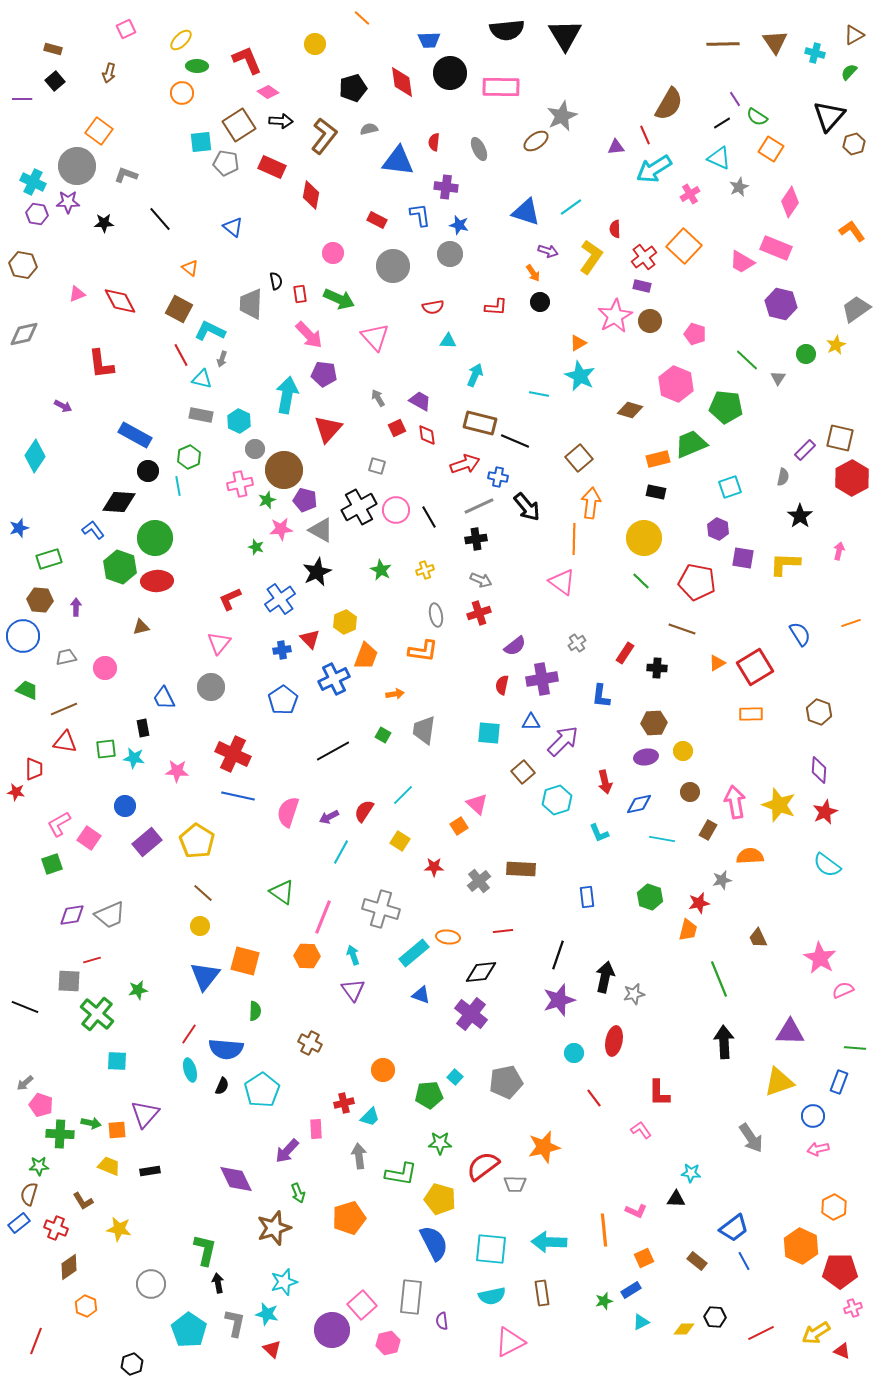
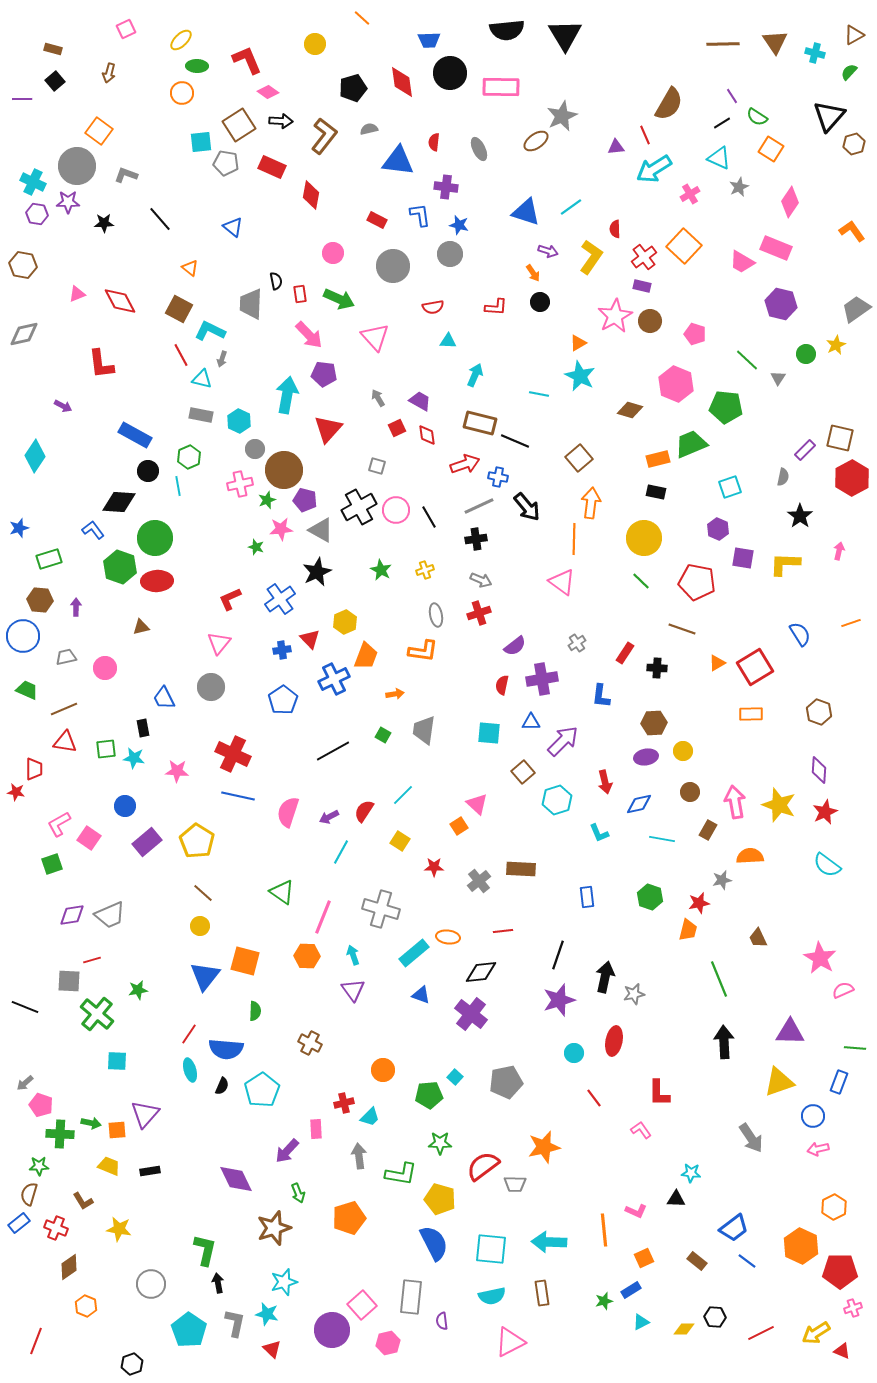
purple line at (735, 99): moved 3 px left, 3 px up
blue line at (744, 1261): moved 3 px right; rotated 24 degrees counterclockwise
